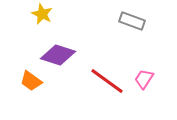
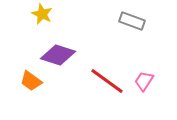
pink trapezoid: moved 2 px down
